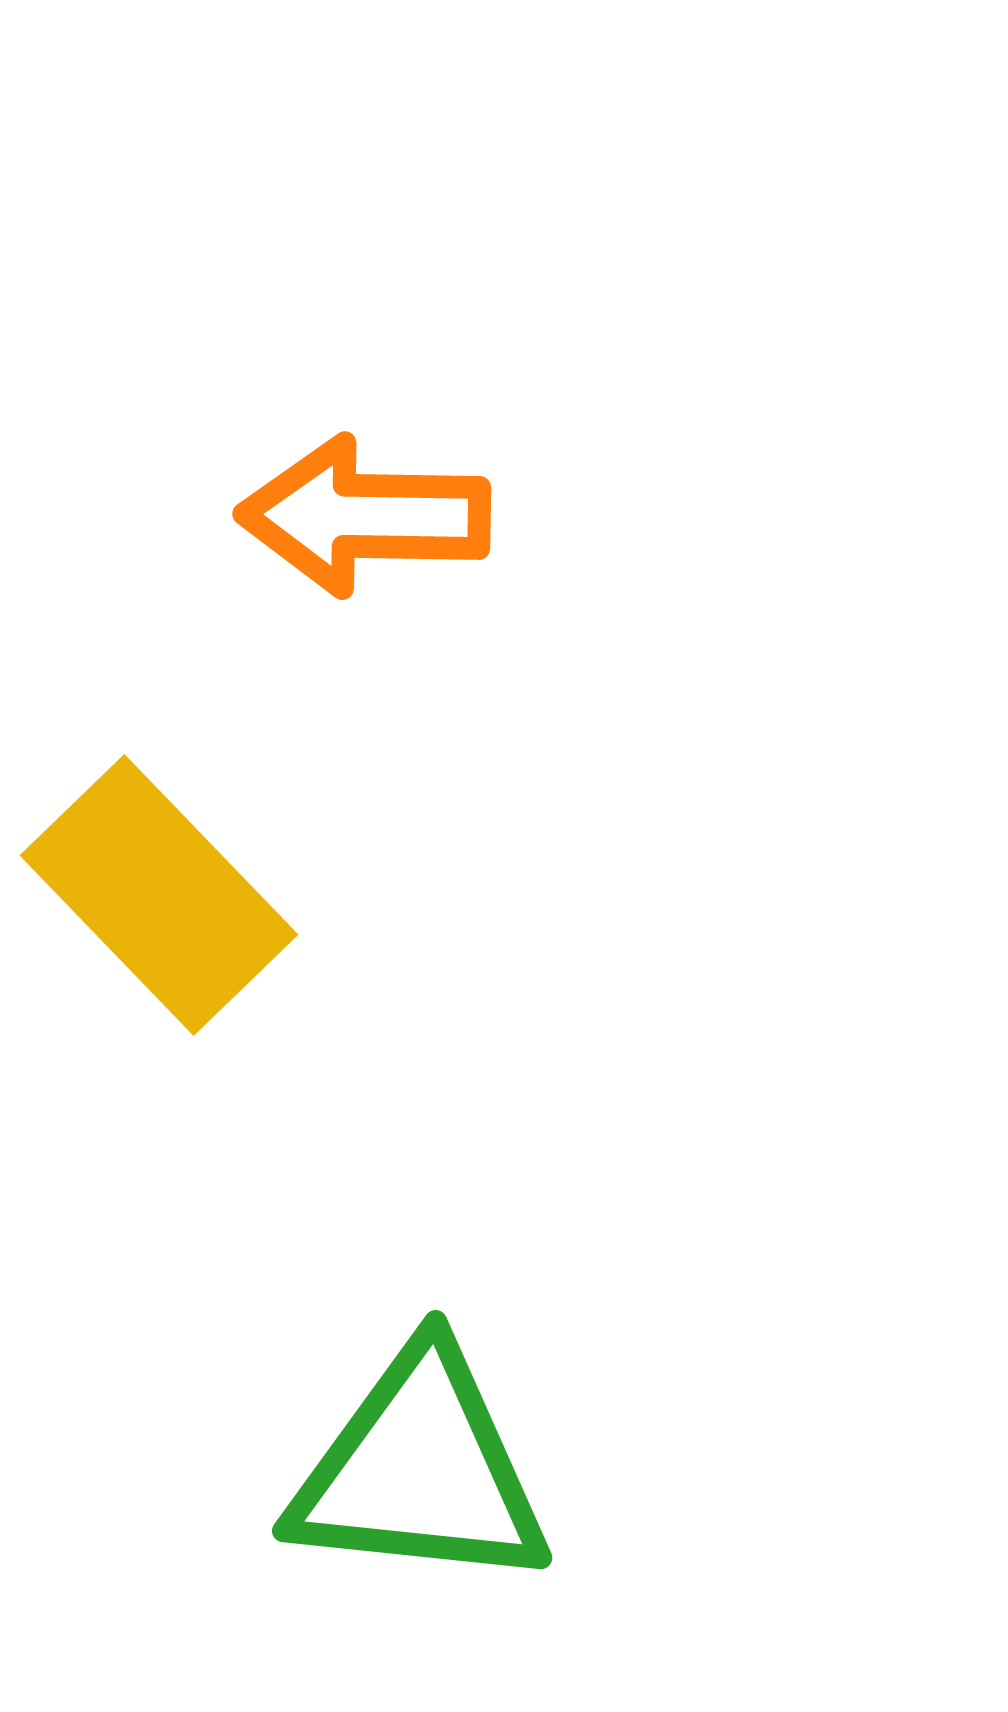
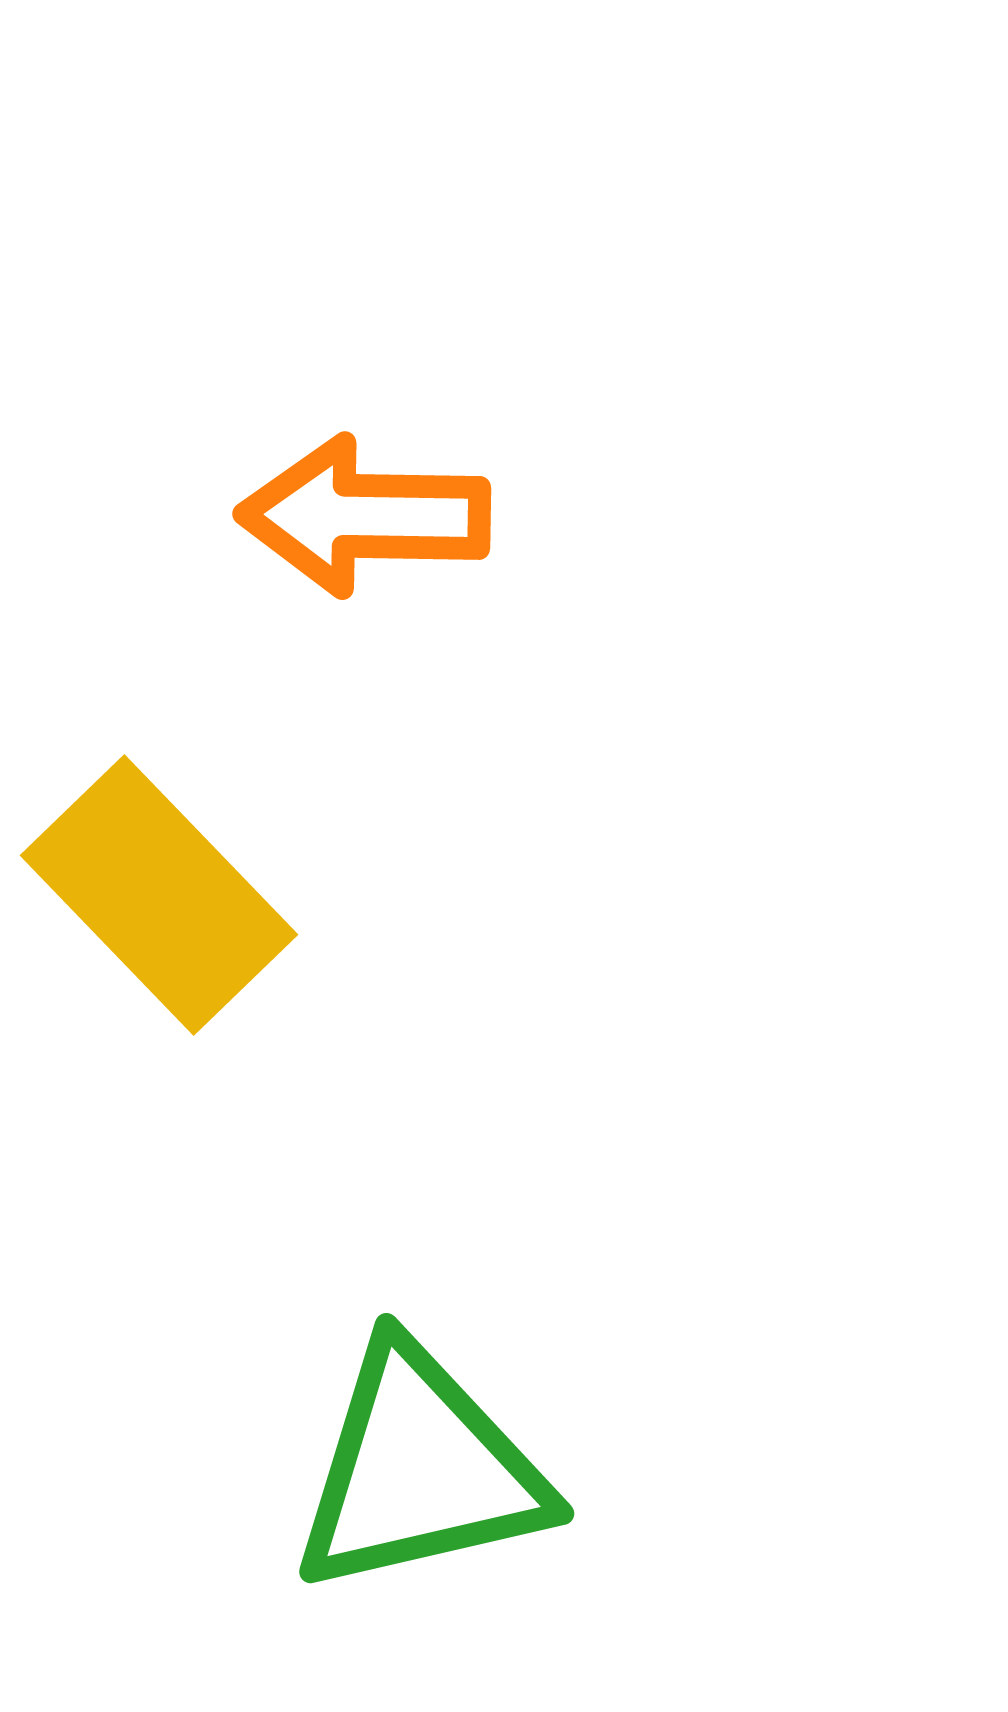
green triangle: rotated 19 degrees counterclockwise
